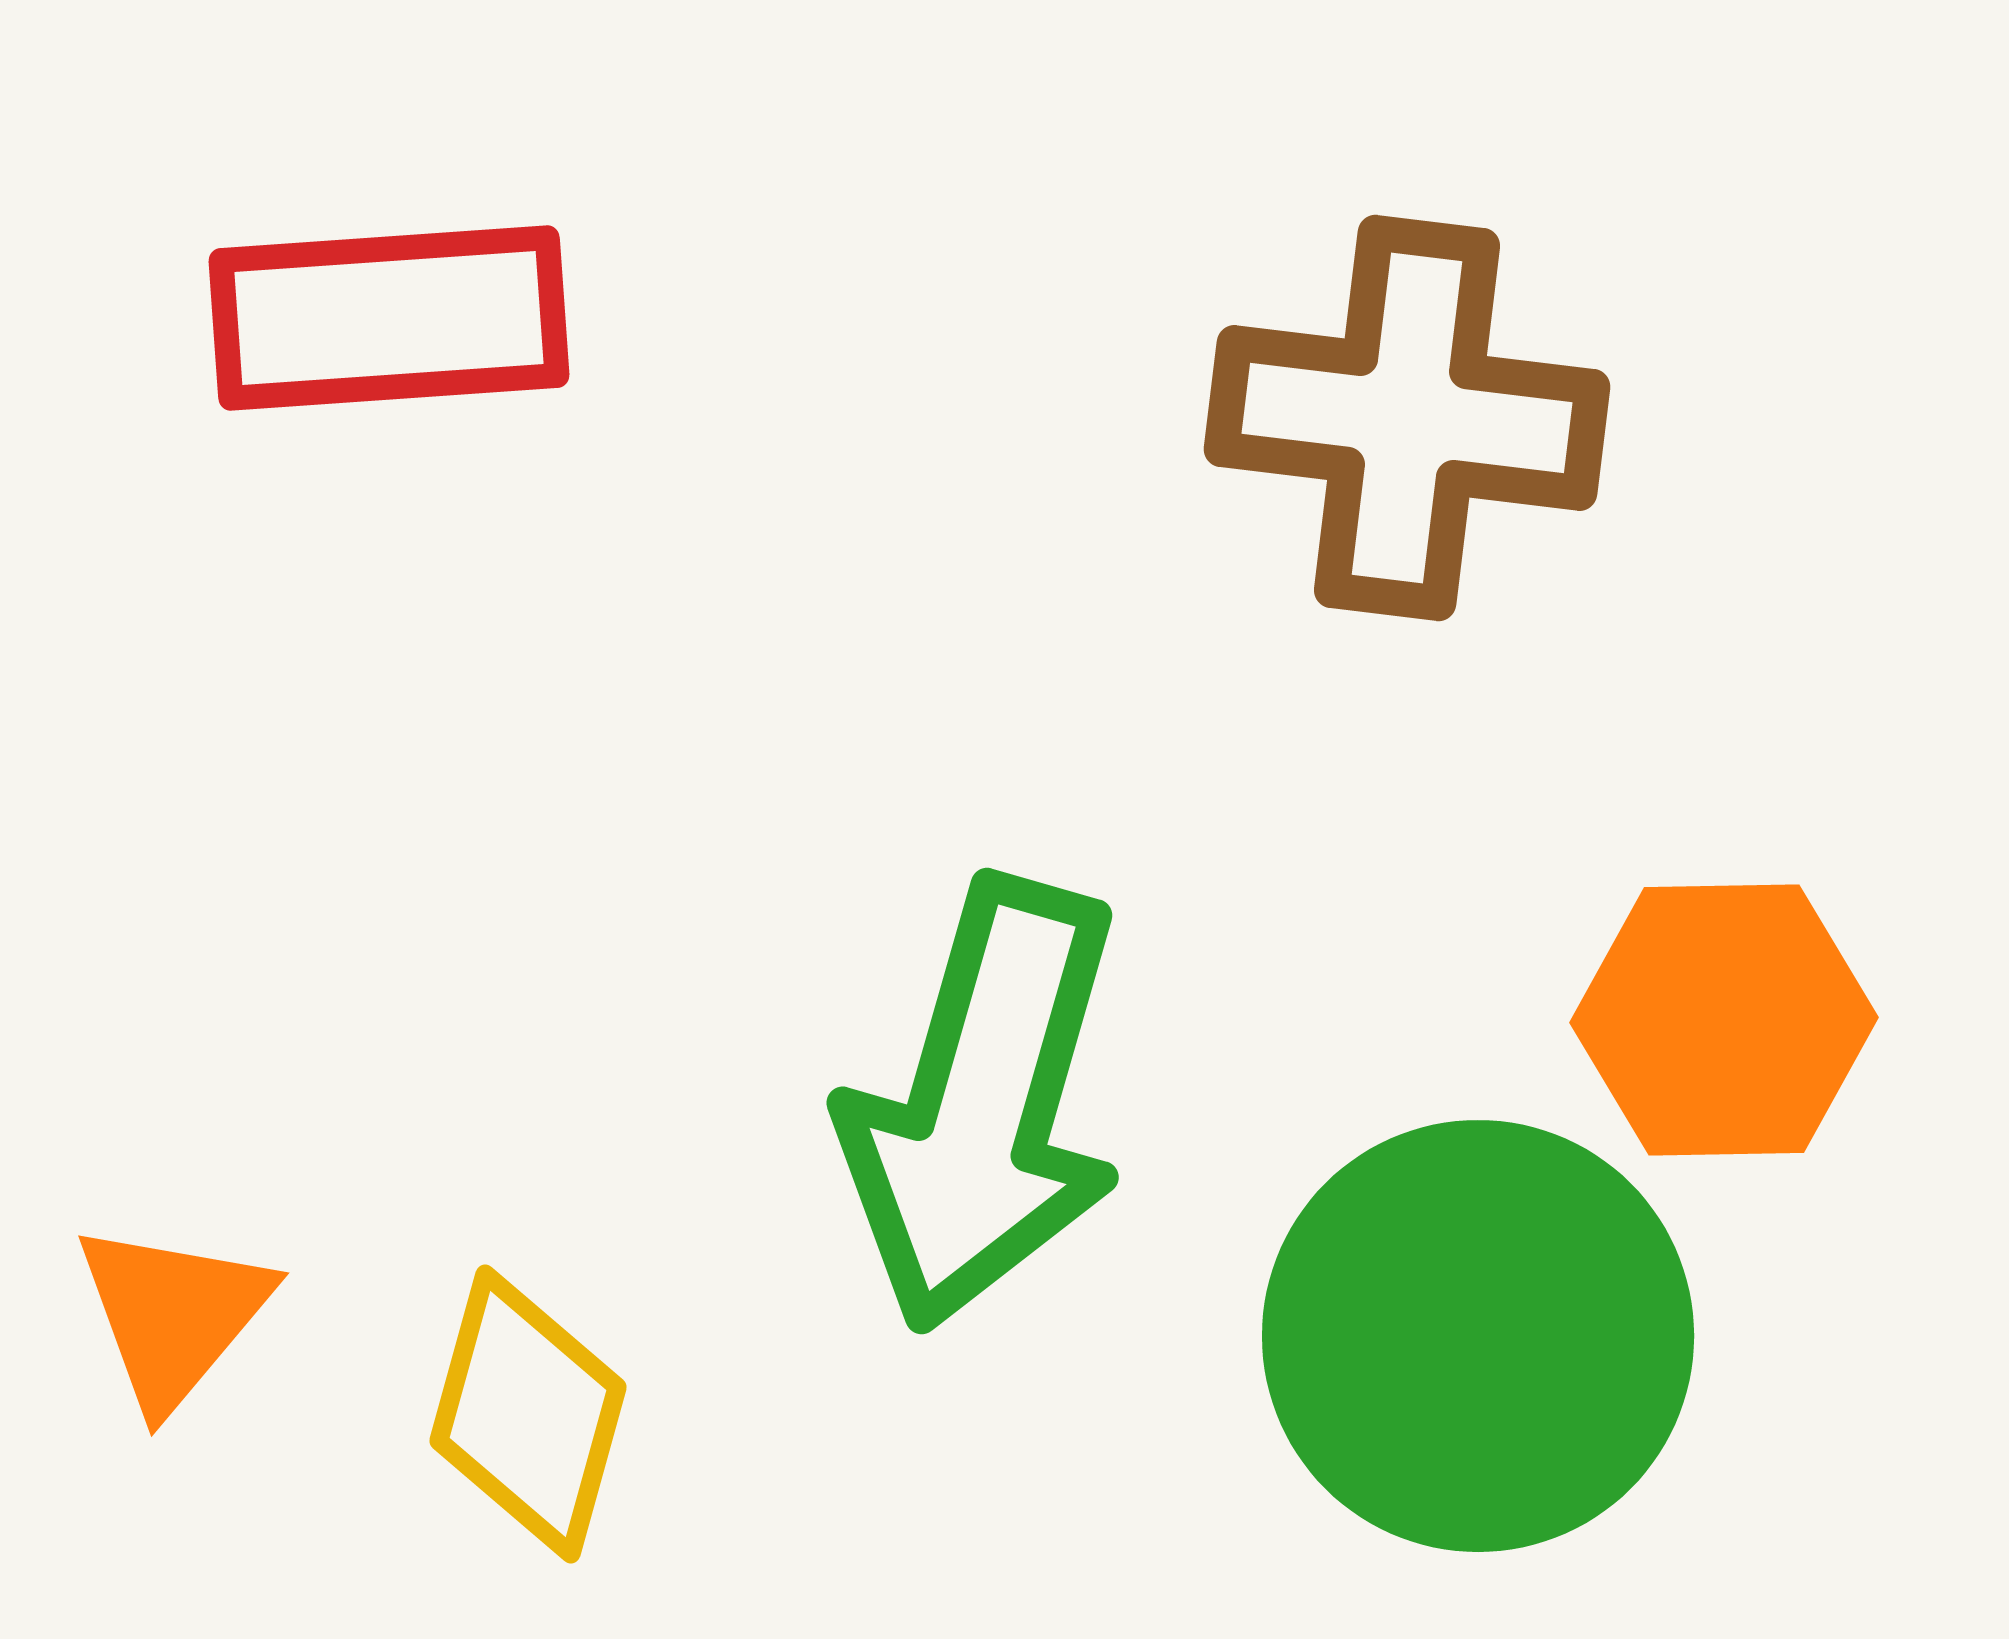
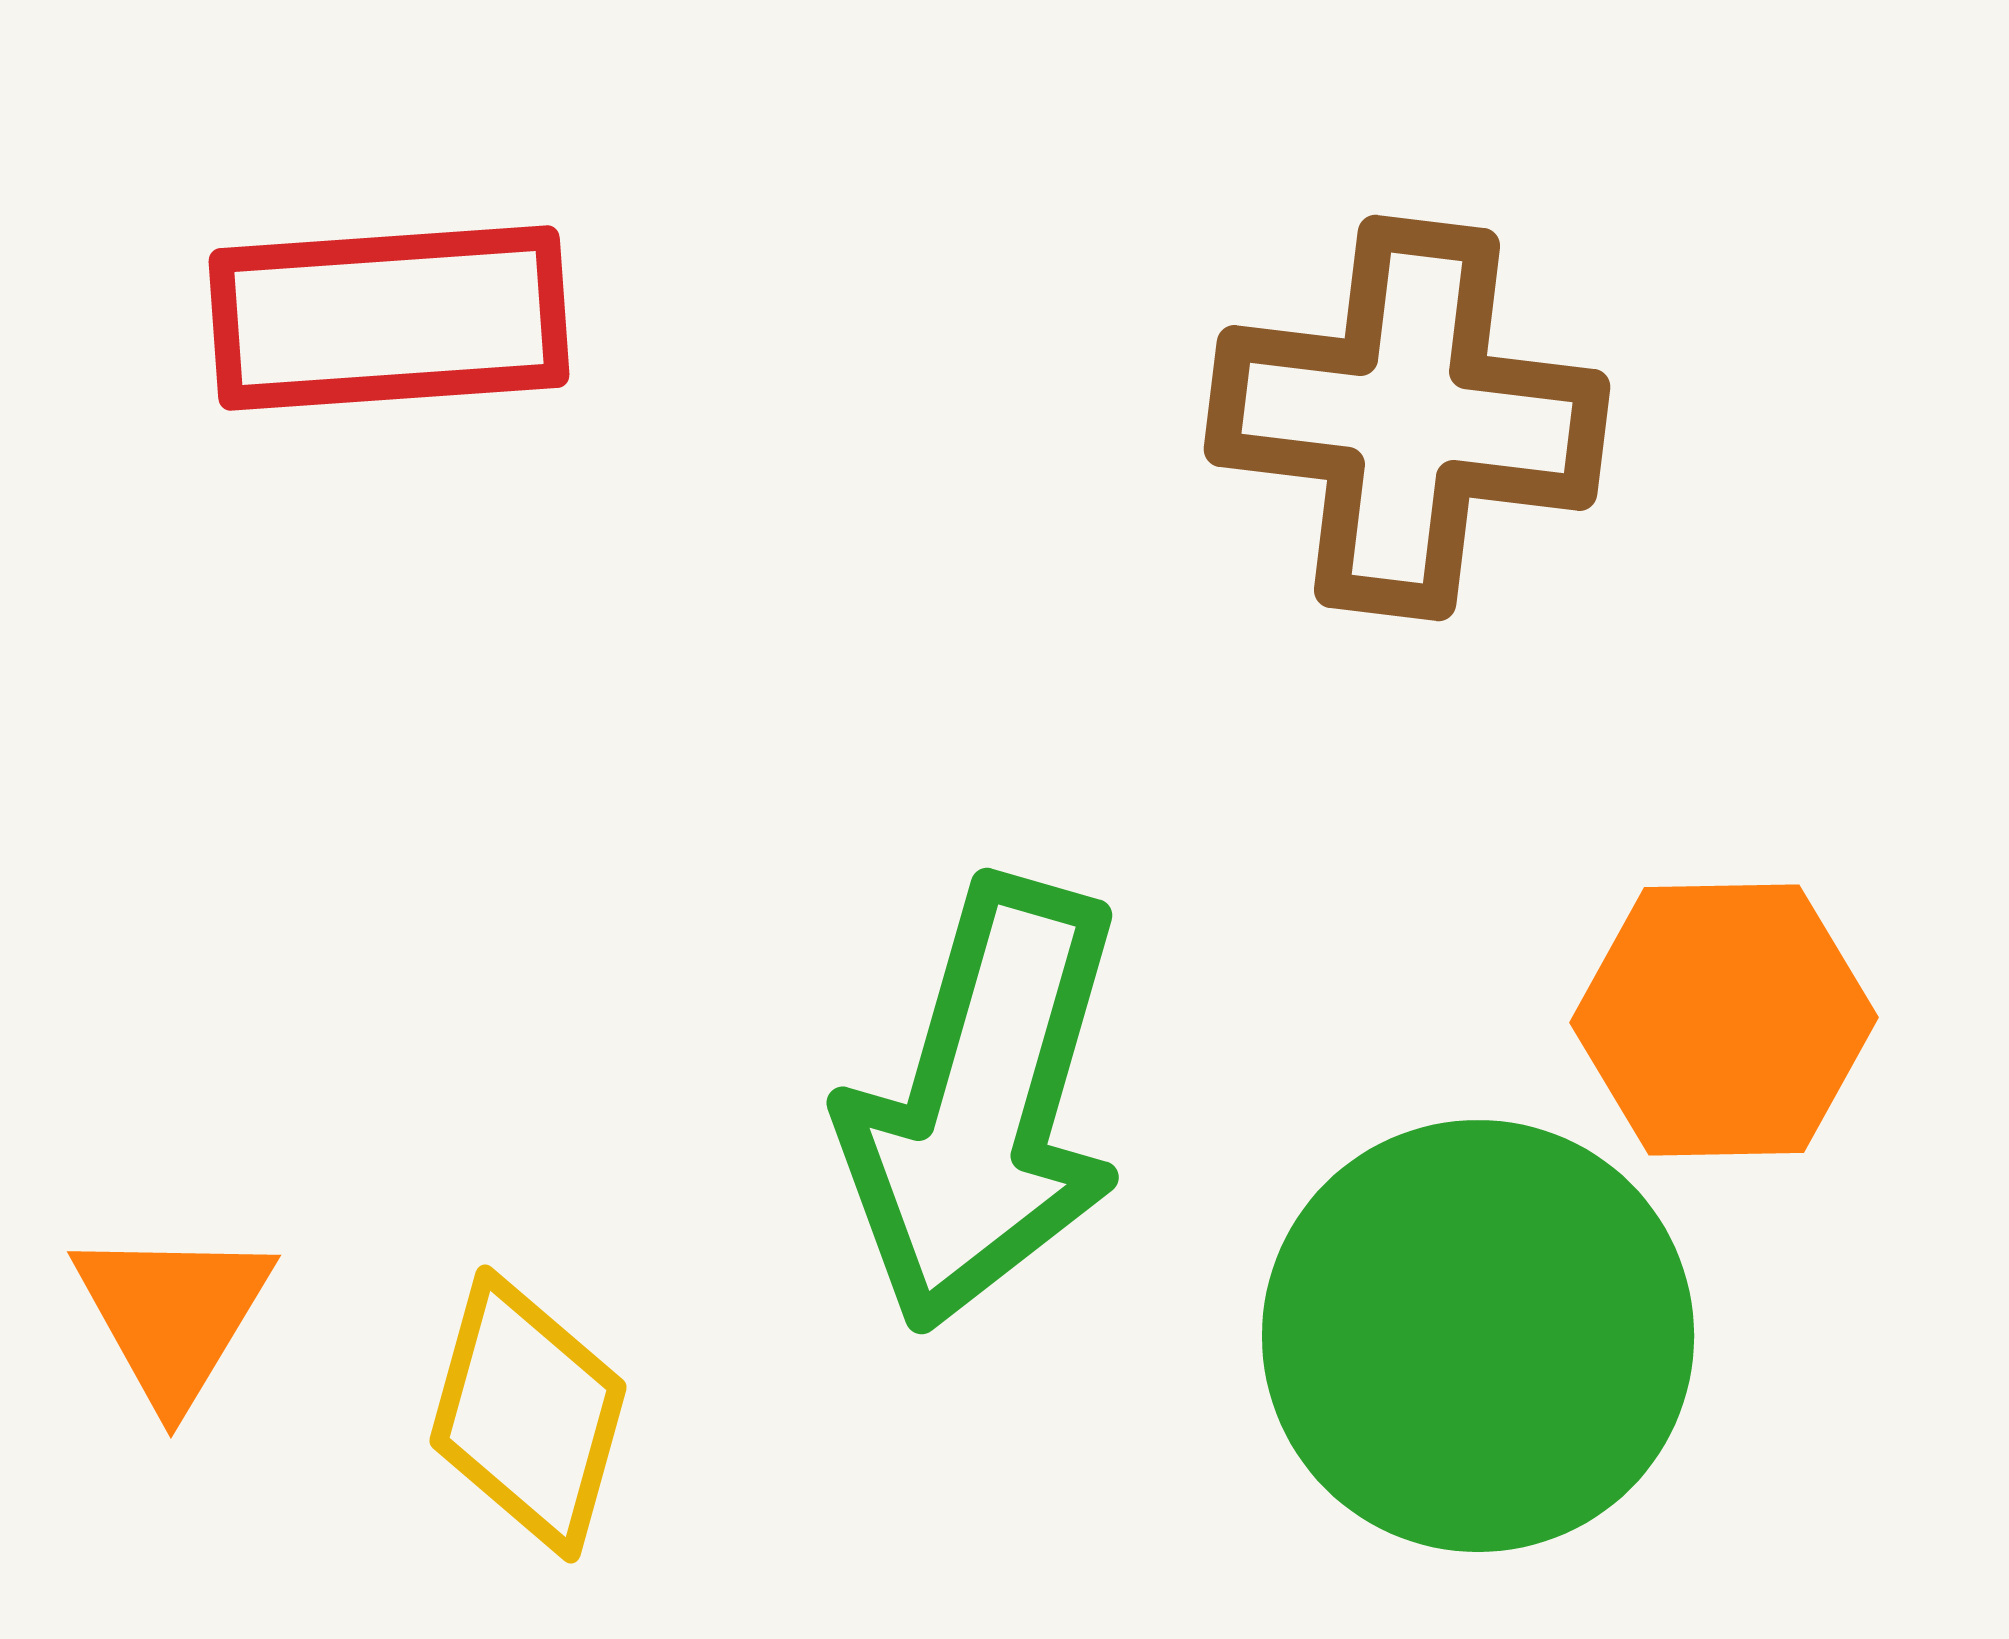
orange triangle: rotated 9 degrees counterclockwise
